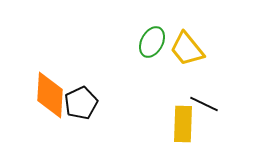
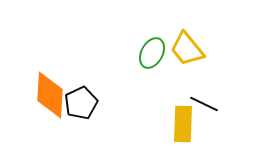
green ellipse: moved 11 px down
